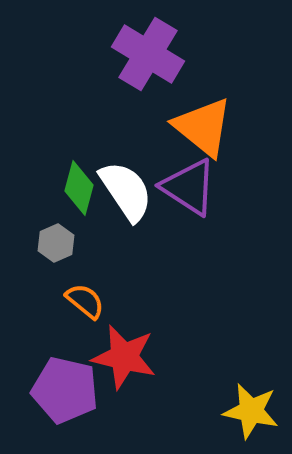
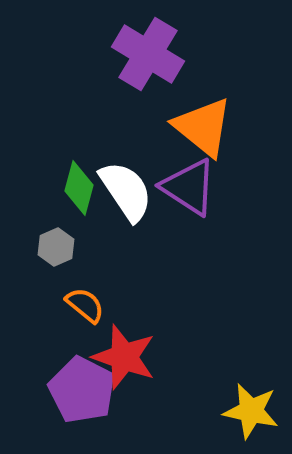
gray hexagon: moved 4 px down
orange semicircle: moved 4 px down
red star: rotated 6 degrees clockwise
purple pentagon: moved 17 px right; rotated 14 degrees clockwise
